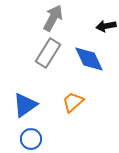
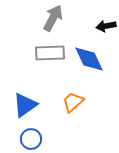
gray rectangle: moved 2 px right; rotated 56 degrees clockwise
